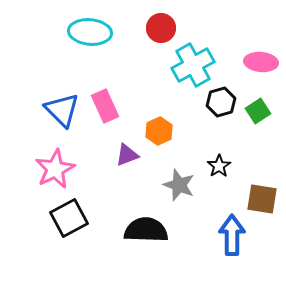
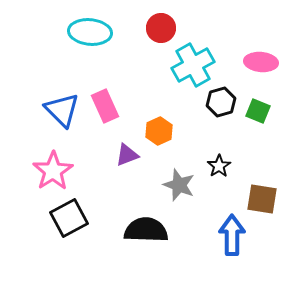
green square: rotated 35 degrees counterclockwise
pink star: moved 2 px left, 2 px down; rotated 6 degrees counterclockwise
